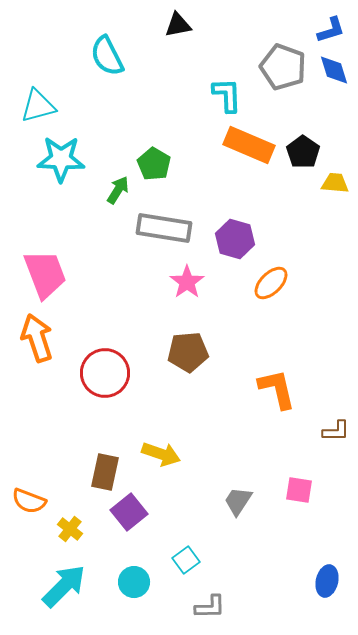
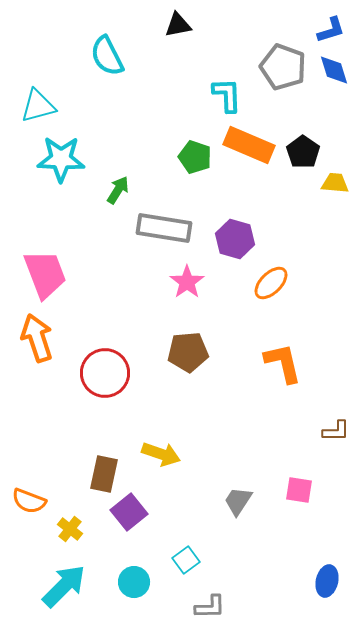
green pentagon: moved 41 px right, 7 px up; rotated 12 degrees counterclockwise
orange L-shape: moved 6 px right, 26 px up
brown rectangle: moved 1 px left, 2 px down
